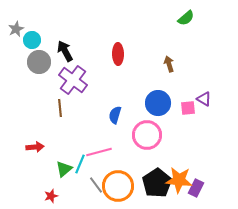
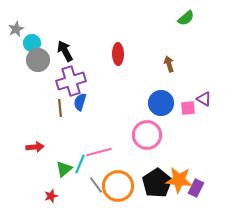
cyan circle: moved 3 px down
gray circle: moved 1 px left, 2 px up
purple cross: moved 2 px left, 1 px down; rotated 36 degrees clockwise
blue circle: moved 3 px right
blue semicircle: moved 35 px left, 13 px up
